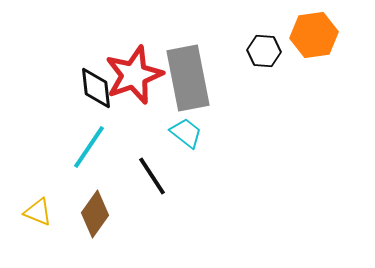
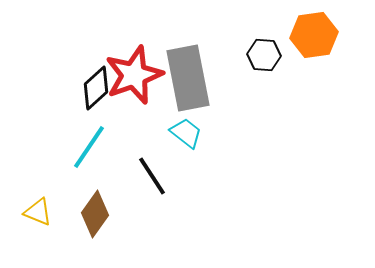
black hexagon: moved 4 px down
black diamond: rotated 54 degrees clockwise
